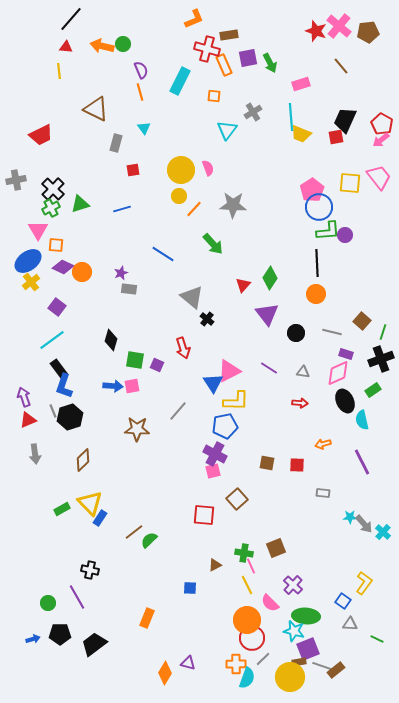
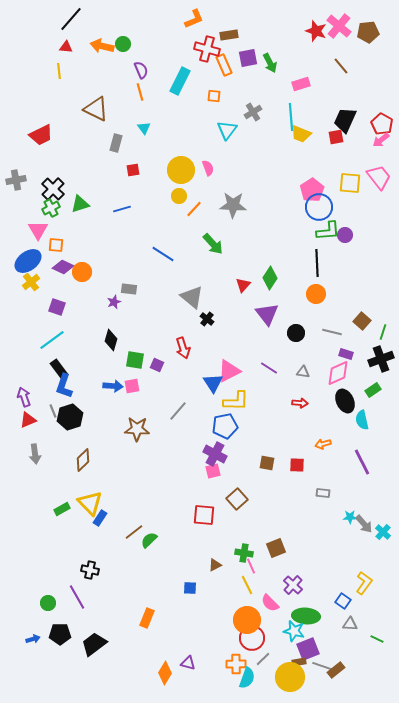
purple star at (121, 273): moved 7 px left, 29 px down
purple square at (57, 307): rotated 18 degrees counterclockwise
